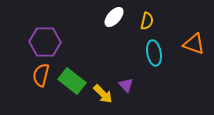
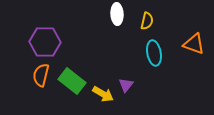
white ellipse: moved 3 px right, 3 px up; rotated 45 degrees counterclockwise
purple triangle: rotated 21 degrees clockwise
yellow arrow: rotated 15 degrees counterclockwise
